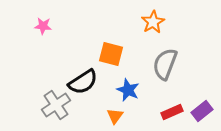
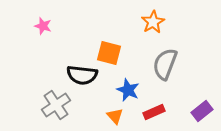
pink star: rotated 12 degrees clockwise
orange square: moved 2 px left, 1 px up
black semicircle: moved 1 px left, 7 px up; rotated 40 degrees clockwise
red rectangle: moved 18 px left
orange triangle: rotated 18 degrees counterclockwise
